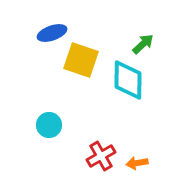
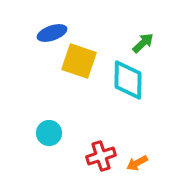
green arrow: moved 1 px up
yellow square: moved 2 px left, 1 px down
cyan circle: moved 8 px down
red cross: rotated 12 degrees clockwise
orange arrow: rotated 20 degrees counterclockwise
